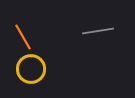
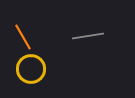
gray line: moved 10 px left, 5 px down
